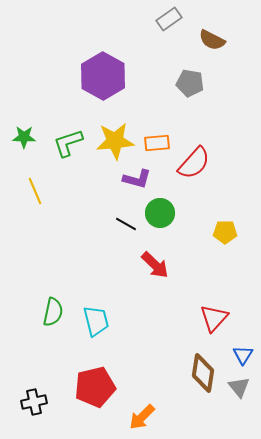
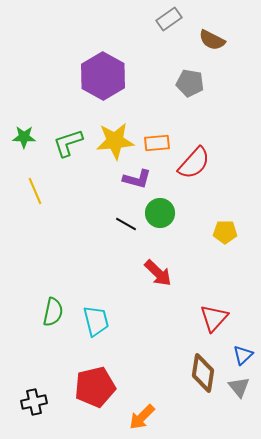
red arrow: moved 3 px right, 8 px down
blue triangle: rotated 15 degrees clockwise
